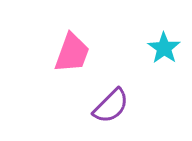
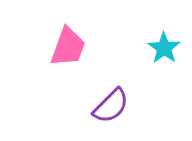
pink trapezoid: moved 4 px left, 6 px up
